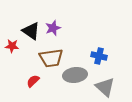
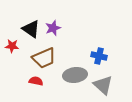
black triangle: moved 2 px up
brown trapezoid: moved 7 px left; rotated 15 degrees counterclockwise
red semicircle: moved 3 px right; rotated 56 degrees clockwise
gray triangle: moved 2 px left, 2 px up
